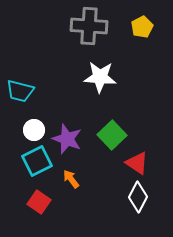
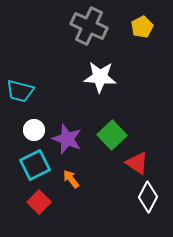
gray cross: rotated 21 degrees clockwise
cyan square: moved 2 px left, 4 px down
white diamond: moved 10 px right
red square: rotated 10 degrees clockwise
